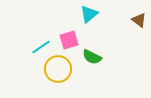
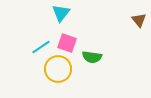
cyan triangle: moved 28 px left, 1 px up; rotated 12 degrees counterclockwise
brown triangle: rotated 14 degrees clockwise
pink square: moved 2 px left, 3 px down; rotated 36 degrees clockwise
green semicircle: rotated 18 degrees counterclockwise
